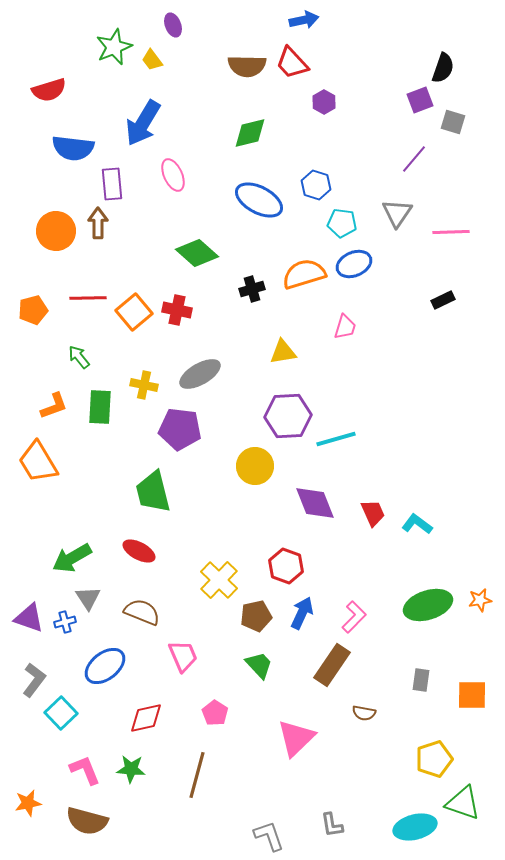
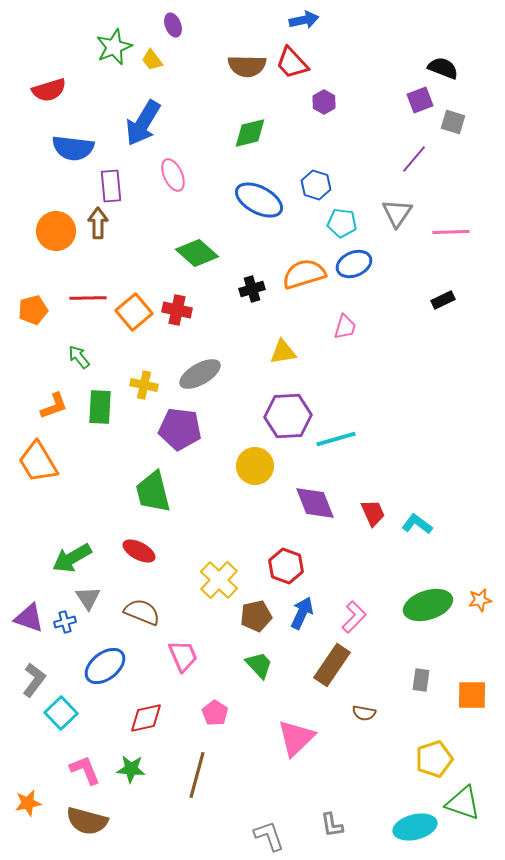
black semicircle at (443, 68): rotated 88 degrees counterclockwise
purple rectangle at (112, 184): moved 1 px left, 2 px down
